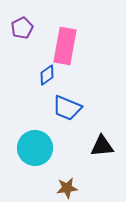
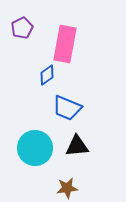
pink rectangle: moved 2 px up
black triangle: moved 25 px left
